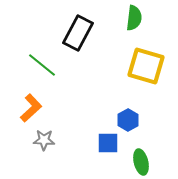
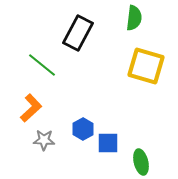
blue hexagon: moved 45 px left, 9 px down
